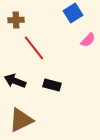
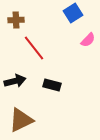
black arrow: rotated 145 degrees clockwise
